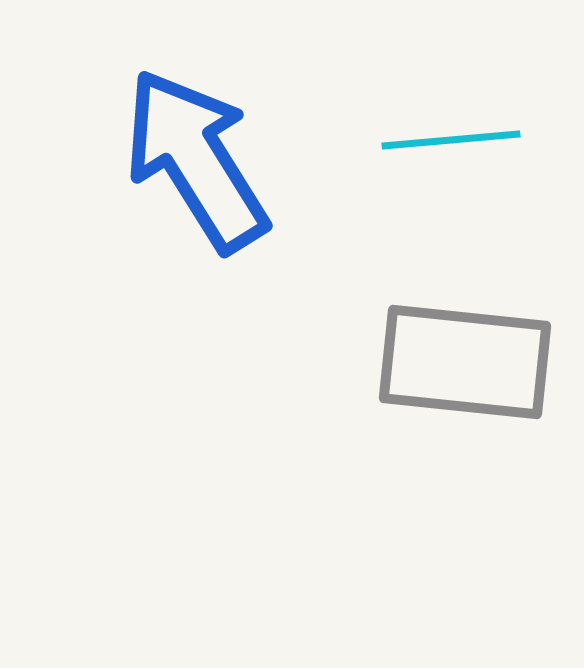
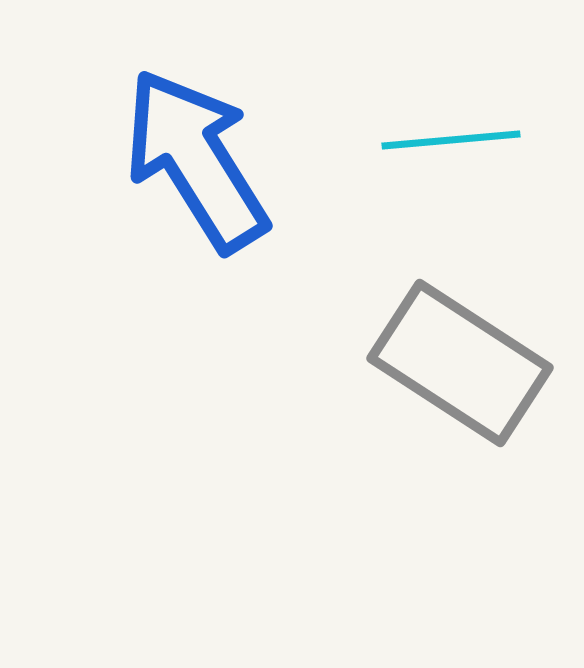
gray rectangle: moved 5 px left, 1 px down; rotated 27 degrees clockwise
